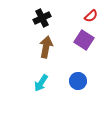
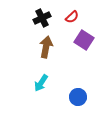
red semicircle: moved 19 px left, 1 px down
blue circle: moved 16 px down
